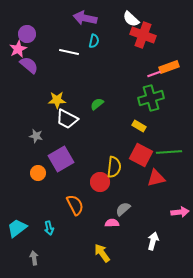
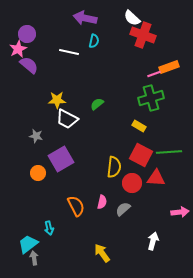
white semicircle: moved 1 px right, 1 px up
red triangle: rotated 18 degrees clockwise
red circle: moved 32 px right, 1 px down
orange semicircle: moved 1 px right, 1 px down
pink semicircle: moved 10 px left, 21 px up; rotated 104 degrees clockwise
cyan trapezoid: moved 11 px right, 16 px down
